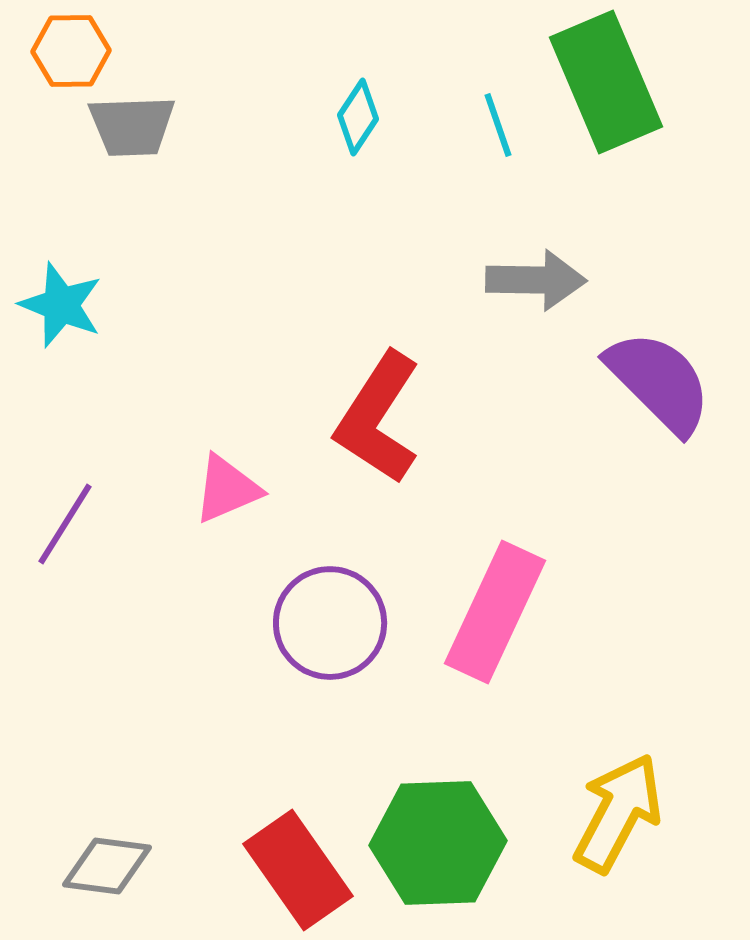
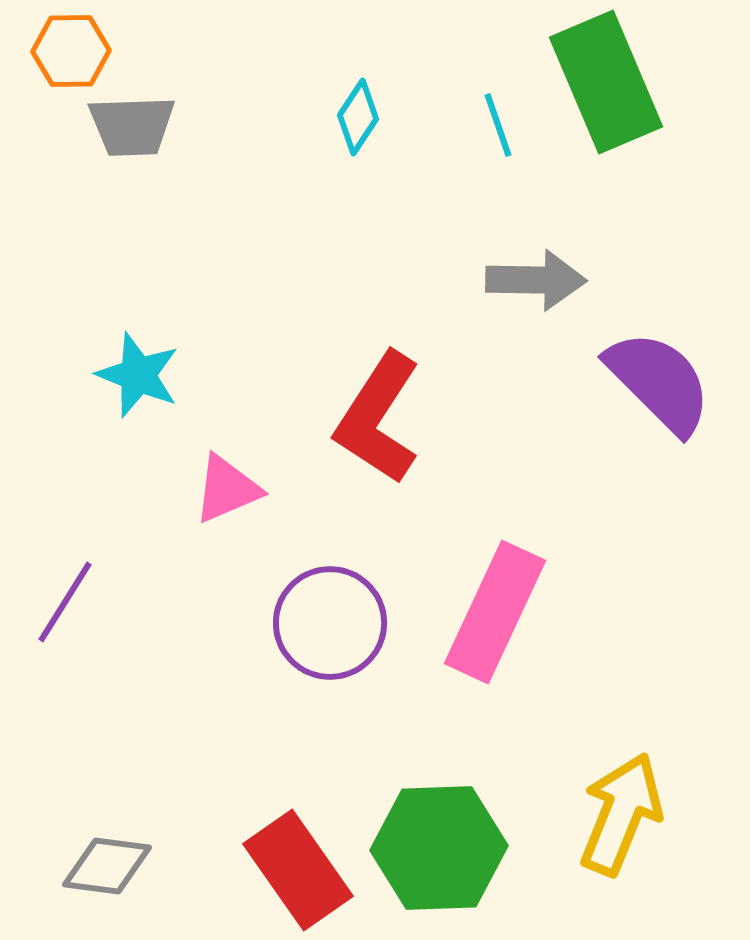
cyan star: moved 77 px right, 70 px down
purple line: moved 78 px down
yellow arrow: moved 3 px right, 1 px down; rotated 6 degrees counterclockwise
green hexagon: moved 1 px right, 5 px down
